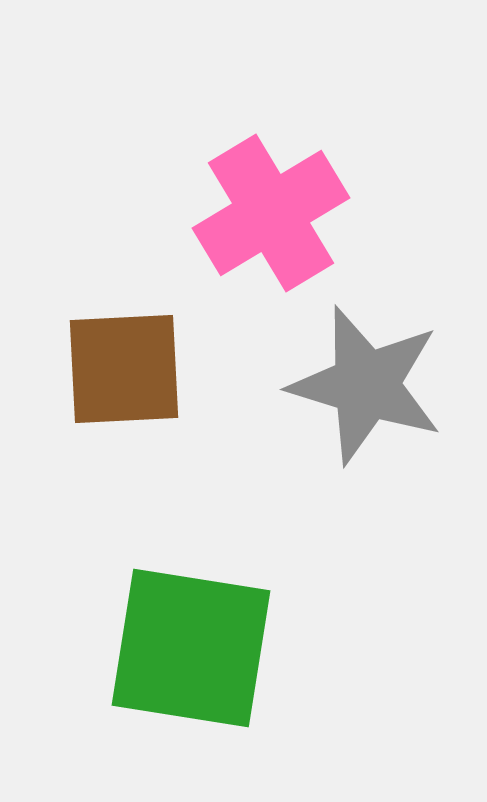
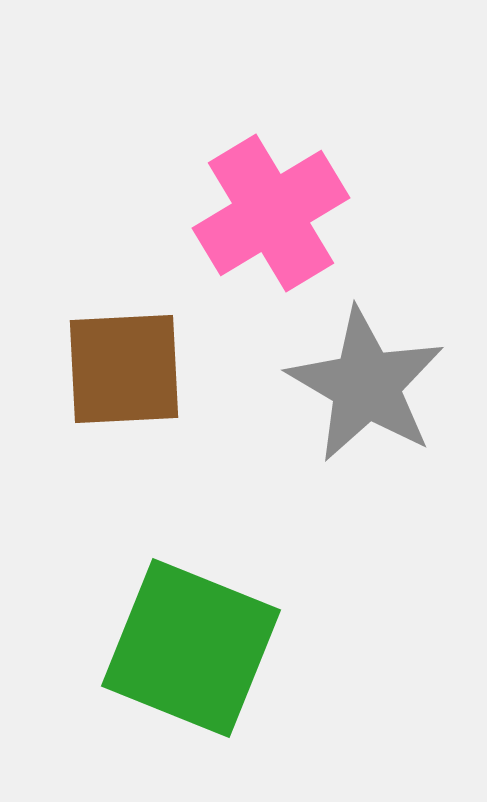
gray star: rotated 13 degrees clockwise
green square: rotated 13 degrees clockwise
